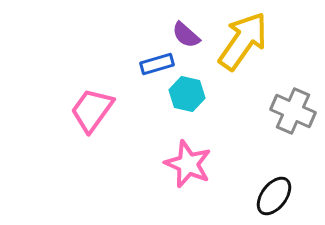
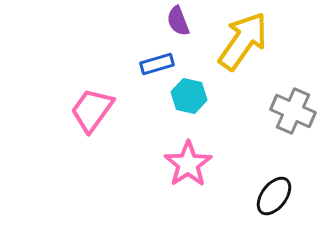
purple semicircle: moved 8 px left, 14 px up; rotated 28 degrees clockwise
cyan hexagon: moved 2 px right, 2 px down
pink star: rotated 15 degrees clockwise
